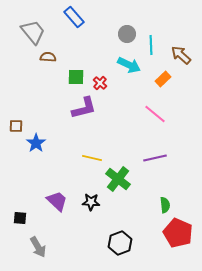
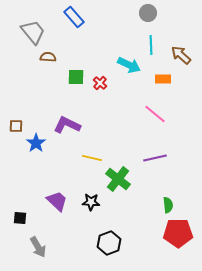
gray circle: moved 21 px right, 21 px up
orange rectangle: rotated 42 degrees clockwise
purple L-shape: moved 17 px left, 17 px down; rotated 140 degrees counterclockwise
green semicircle: moved 3 px right
red pentagon: rotated 24 degrees counterclockwise
black hexagon: moved 11 px left
